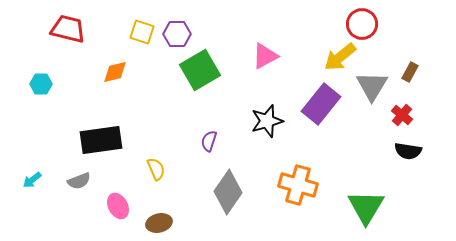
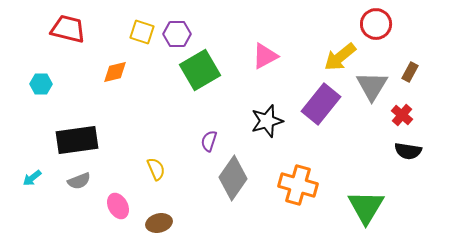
red circle: moved 14 px right
black rectangle: moved 24 px left
cyan arrow: moved 2 px up
gray diamond: moved 5 px right, 14 px up
